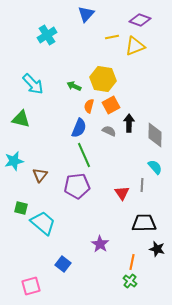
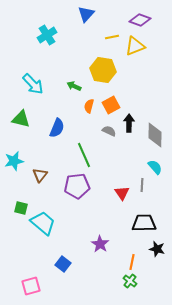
yellow hexagon: moved 9 px up
blue semicircle: moved 22 px left
